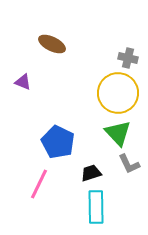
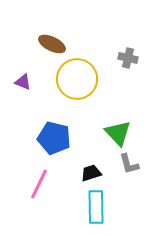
yellow circle: moved 41 px left, 14 px up
blue pentagon: moved 4 px left, 4 px up; rotated 12 degrees counterclockwise
gray L-shape: rotated 10 degrees clockwise
